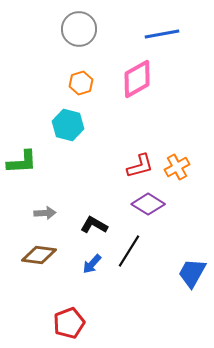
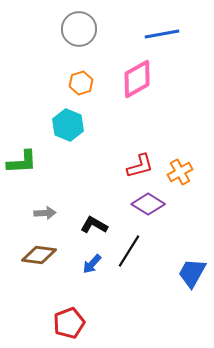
cyan hexagon: rotated 8 degrees clockwise
orange cross: moved 3 px right, 5 px down
